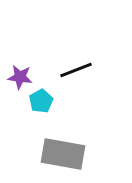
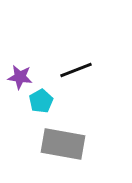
gray rectangle: moved 10 px up
